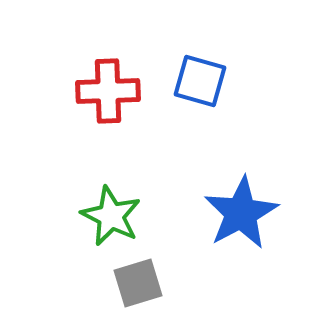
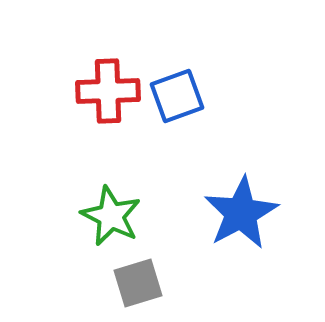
blue square: moved 23 px left, 15 px down; rotated 36 degrees counterclockwise
